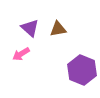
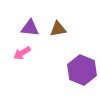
purple triangle: rotated 36 degrees counterclockwise
pink arrow: moved 1 px right, 1 px up
